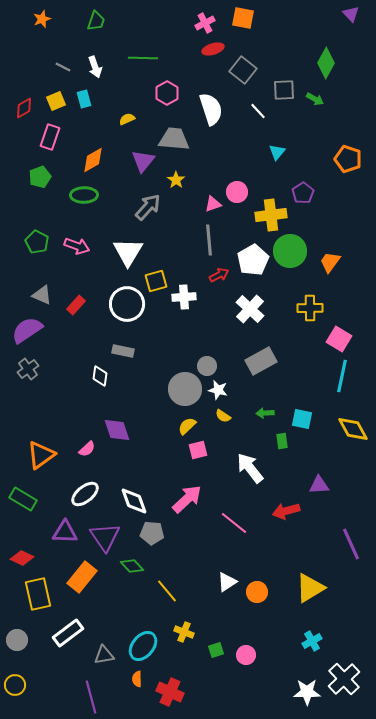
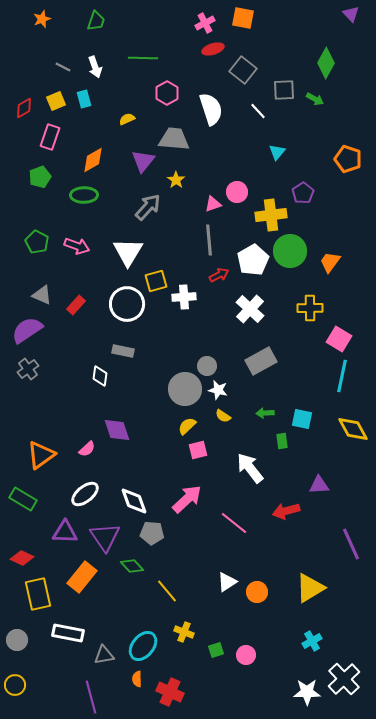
white rectangle at (68, 633): rotated 48 degrees clockwise
